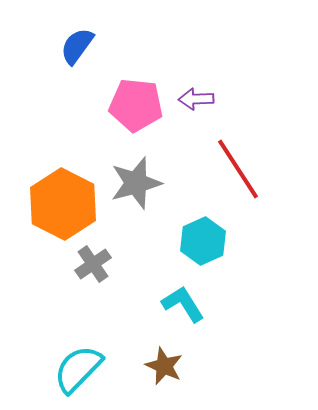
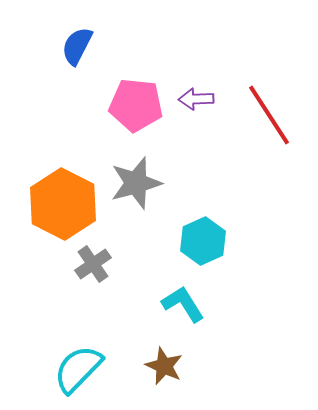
blue semicircle: rotated 9 degrees counterclockwise
red line: moved 31 px right, 54 px up
